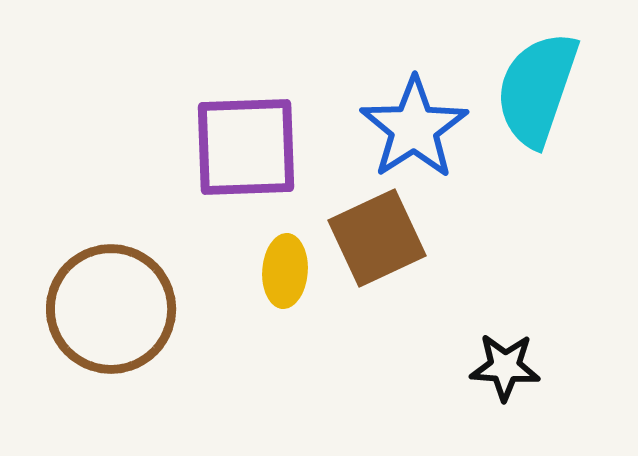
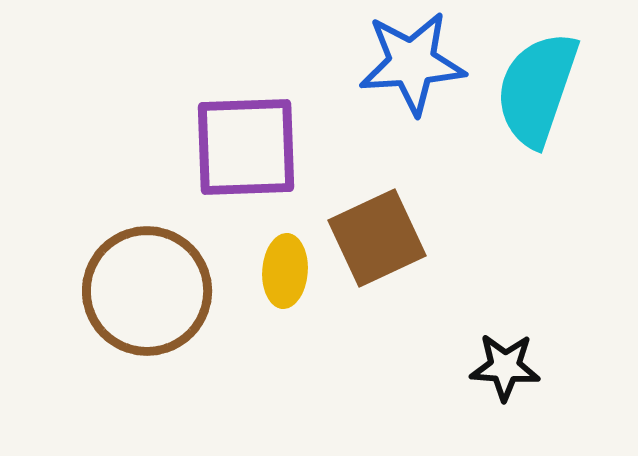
blue star: moved 2 px left, 65 px up; rotated 29 degrees clockwise
brown circle: moved 36 px right, 18 px up
